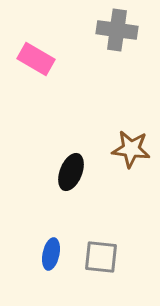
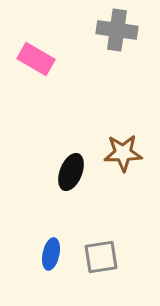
brown star: moved 8 px left, 4 px down; rotated 9 degrees counterclockwise
gray square: rotated 15 degrees counterclockwise
